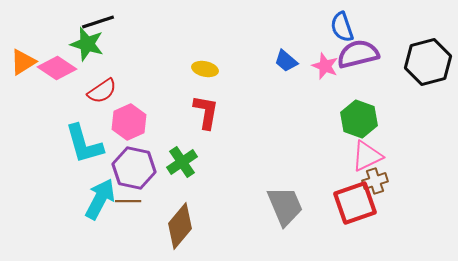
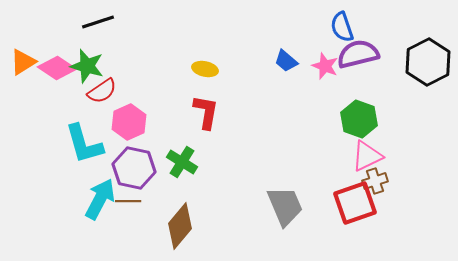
green star: moved 22 px down
black hexagon: rotated 12 degrees counterclockwise
green cross: rotated 24 degrees counterclockwise
